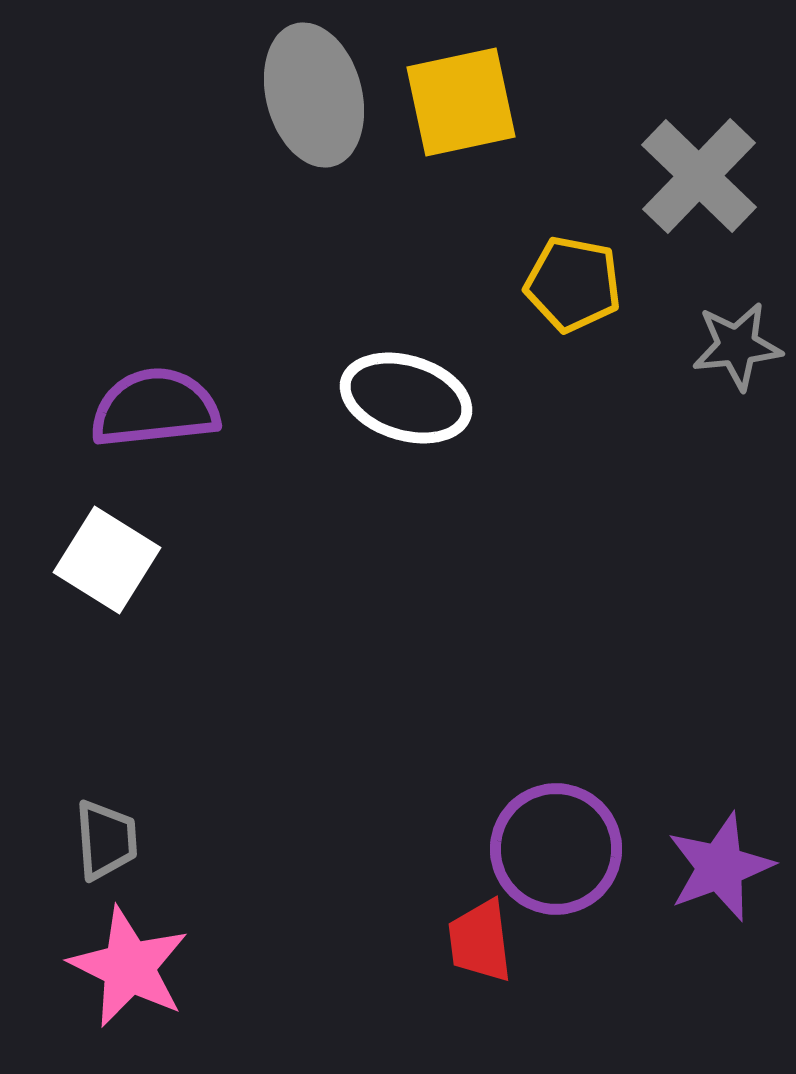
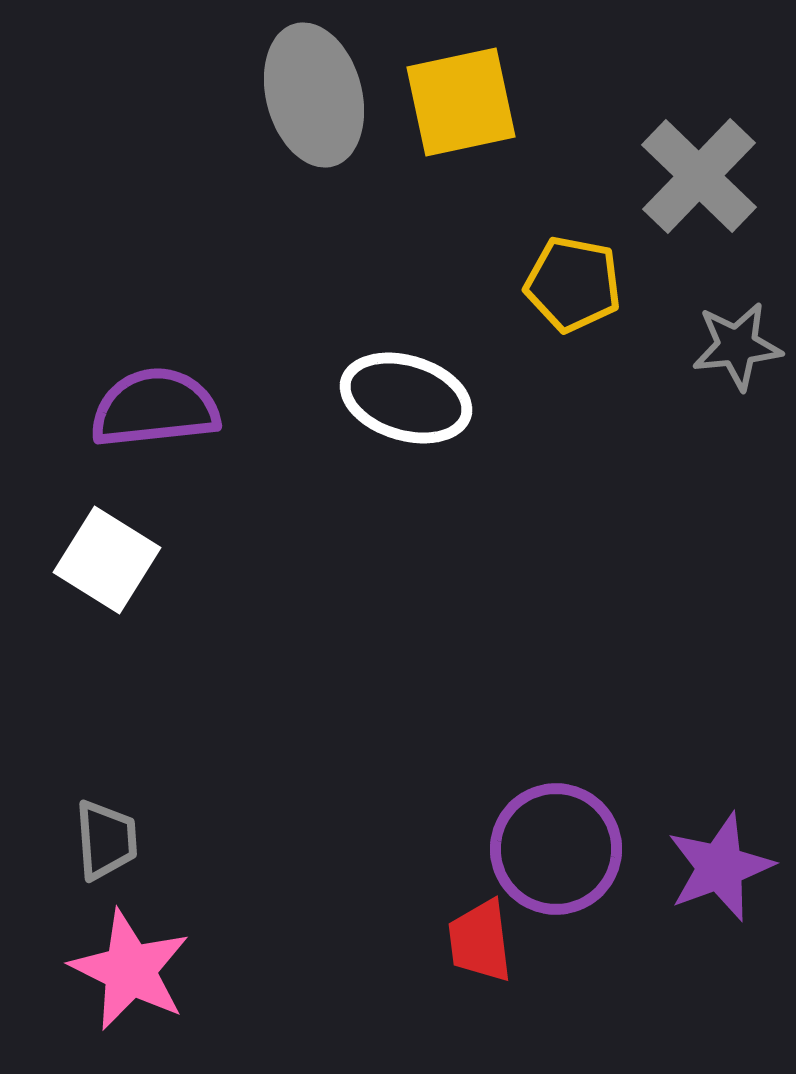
pink star: moved 1 px right, 3 px down
